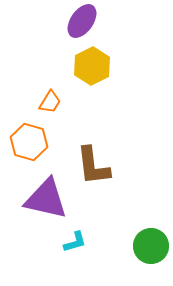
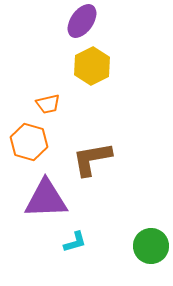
orange trapezoid: moved 2 px left, 2 px down; rotated 45 degrees clockwise
brown L-shape: moved 1 px left, 7 px up; rotated 87 degrees clockwise
purple triangle: rotated 15 degrees counterclockwise
